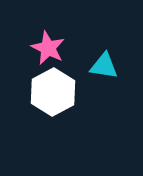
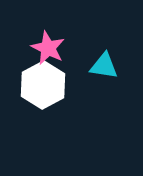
white hexagon: moved 10 px left, 7 px up
